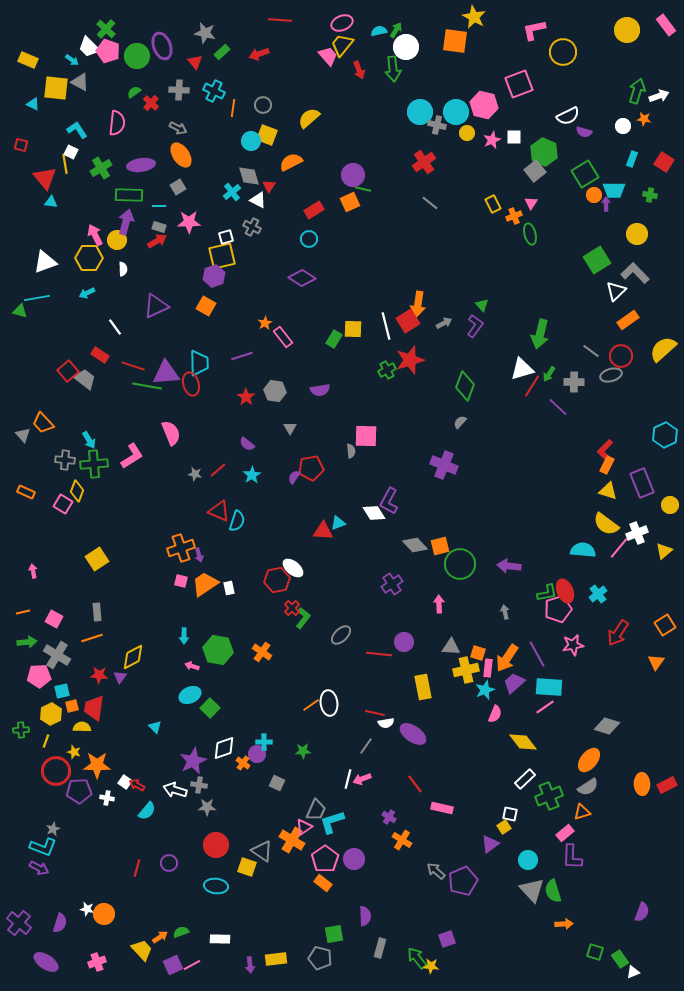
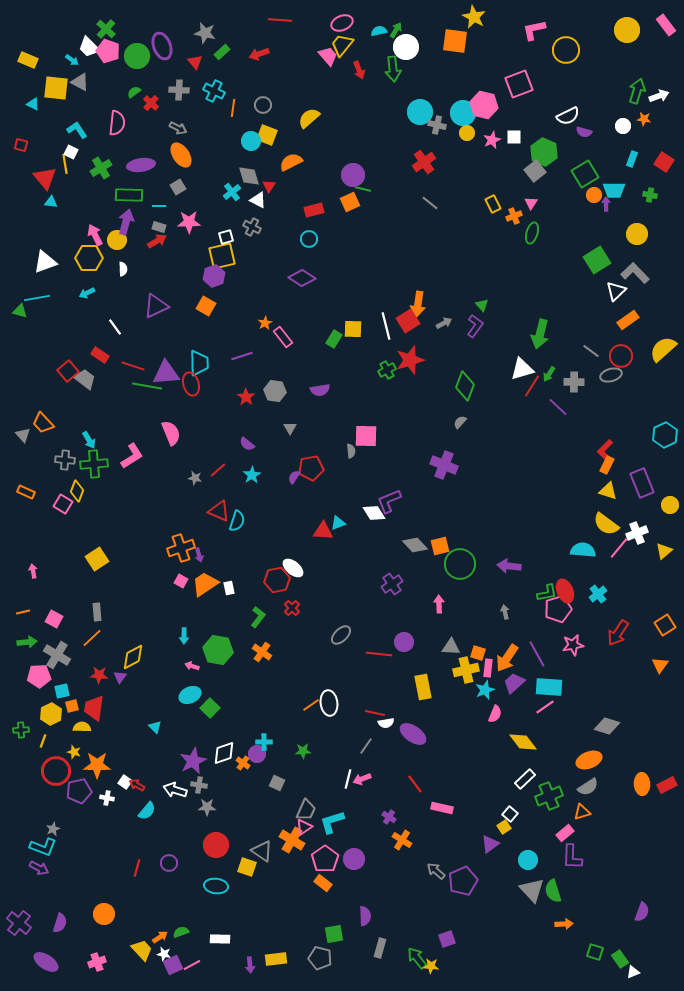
yellow circle at (563, 52): moved 3 px right, 2 px up
cyan circle at (456, 112): moved 7 px right, 1 px down
red rectangle at (314, 210): rotated 18 degrees clockwise
green ellipse at (530, 234): moved 2 px right, 1 px up; rotated 30 degrees clockwise
gray star at (195, 474): moved 4 px down
purple L-shape at (389, 501): rotated 40 degrees clockwise
pink square at (181, 581): rotated 16 degrees clockwise
green L-shape at (303, 618): moved 45 px left, 1 px up
orange line at (92, 638): rotated 25 degrees counterclockwise
orange triangle at (656, 662): moved 4 px right, 3 px down
yellow line at (46, 741): moved 3 px left
white diamond at (224, 748): moved 5 px down
orange ellipse at (589, 760): rotated 30 degrees clockwise
purple pentagon at (79, 791): rotated 10 degrees counterclockwise
gray trapezoid at (316, 810): moved 10 px left
white square at (510, 814): rotated 28 degrees clockwise
white star at (87, 909): moved 77 px right, 45 px down
